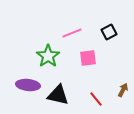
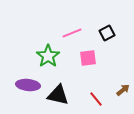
black square: moved 2 px left, 1 px down
brown arrow: rotated 24 degrees clockwise
